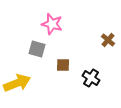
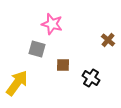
yellow arrow: rotated 32 degrees counterclockwise
